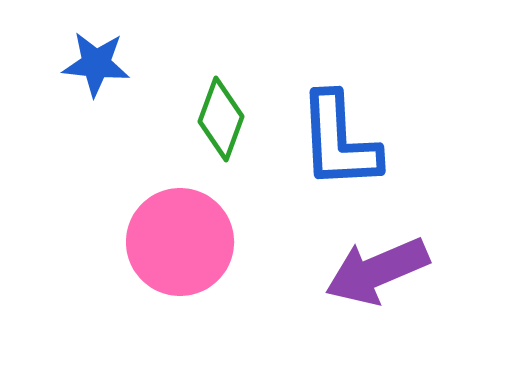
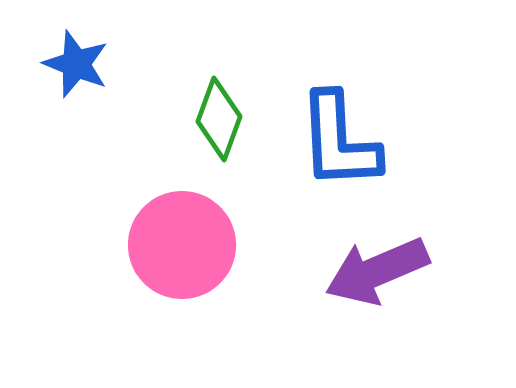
blue star: moved 20 px left; rotated 16 degrees clockwise
green diamond: moved 2 px left
pink circle: moved 2 px right, 3 px down
